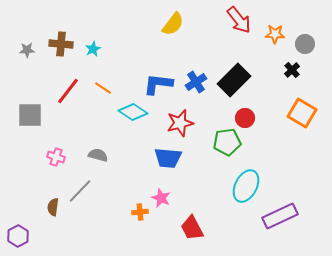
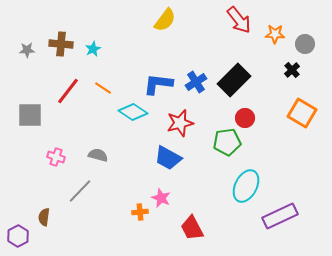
yellow semicircle: moved 8 px left, 4 px up
blue trapezoid: rotated 24 degrees clockwise
brown semicircle: moved 9 px left, 10 px down
